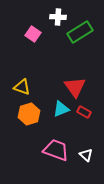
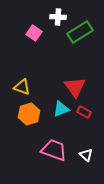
pink square: moved 1 px right, 1 px up
pink trapezoid: moved 2 px left
